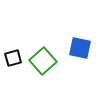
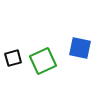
green square: rotated 16 degrees clockwise
